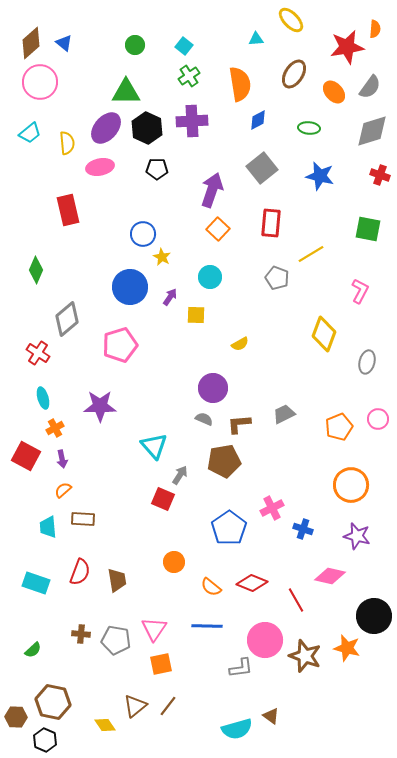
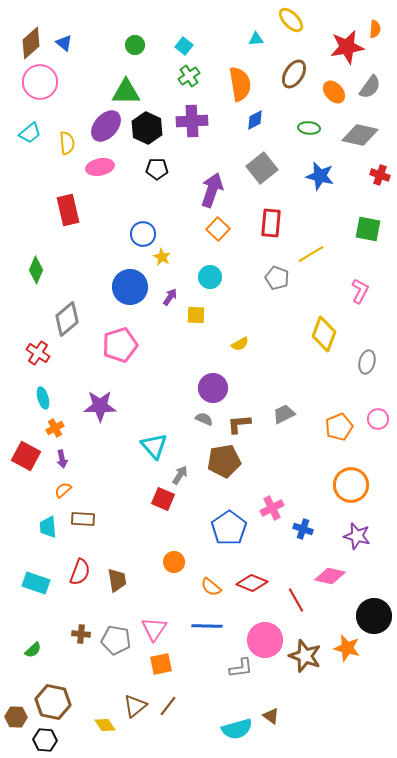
blue diamond at (258, 120): moved 3 px left
purple ellipse at (106, 128): moved 2 px up
gray diamond at (372, 131): moved 12 px left, 4 px down; rotated 30 degrees clockwise
black hexagon at (45, 740): rotated 20 degrees counterclockwise
